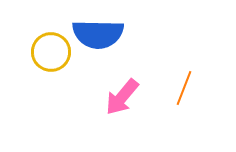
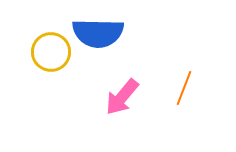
blue semicircle: moved 1 px up
